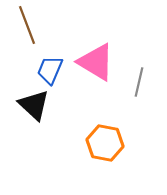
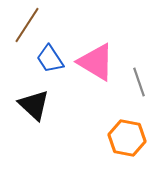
brown line: rotated 54 degrees clockwise
blue trapezoid: moved 11 px up; rotated 56 degrees counterclockwise
gray line: rotated 32 degrees counterclockwise
orange hexagon: moved 22 px right, 5 px up
